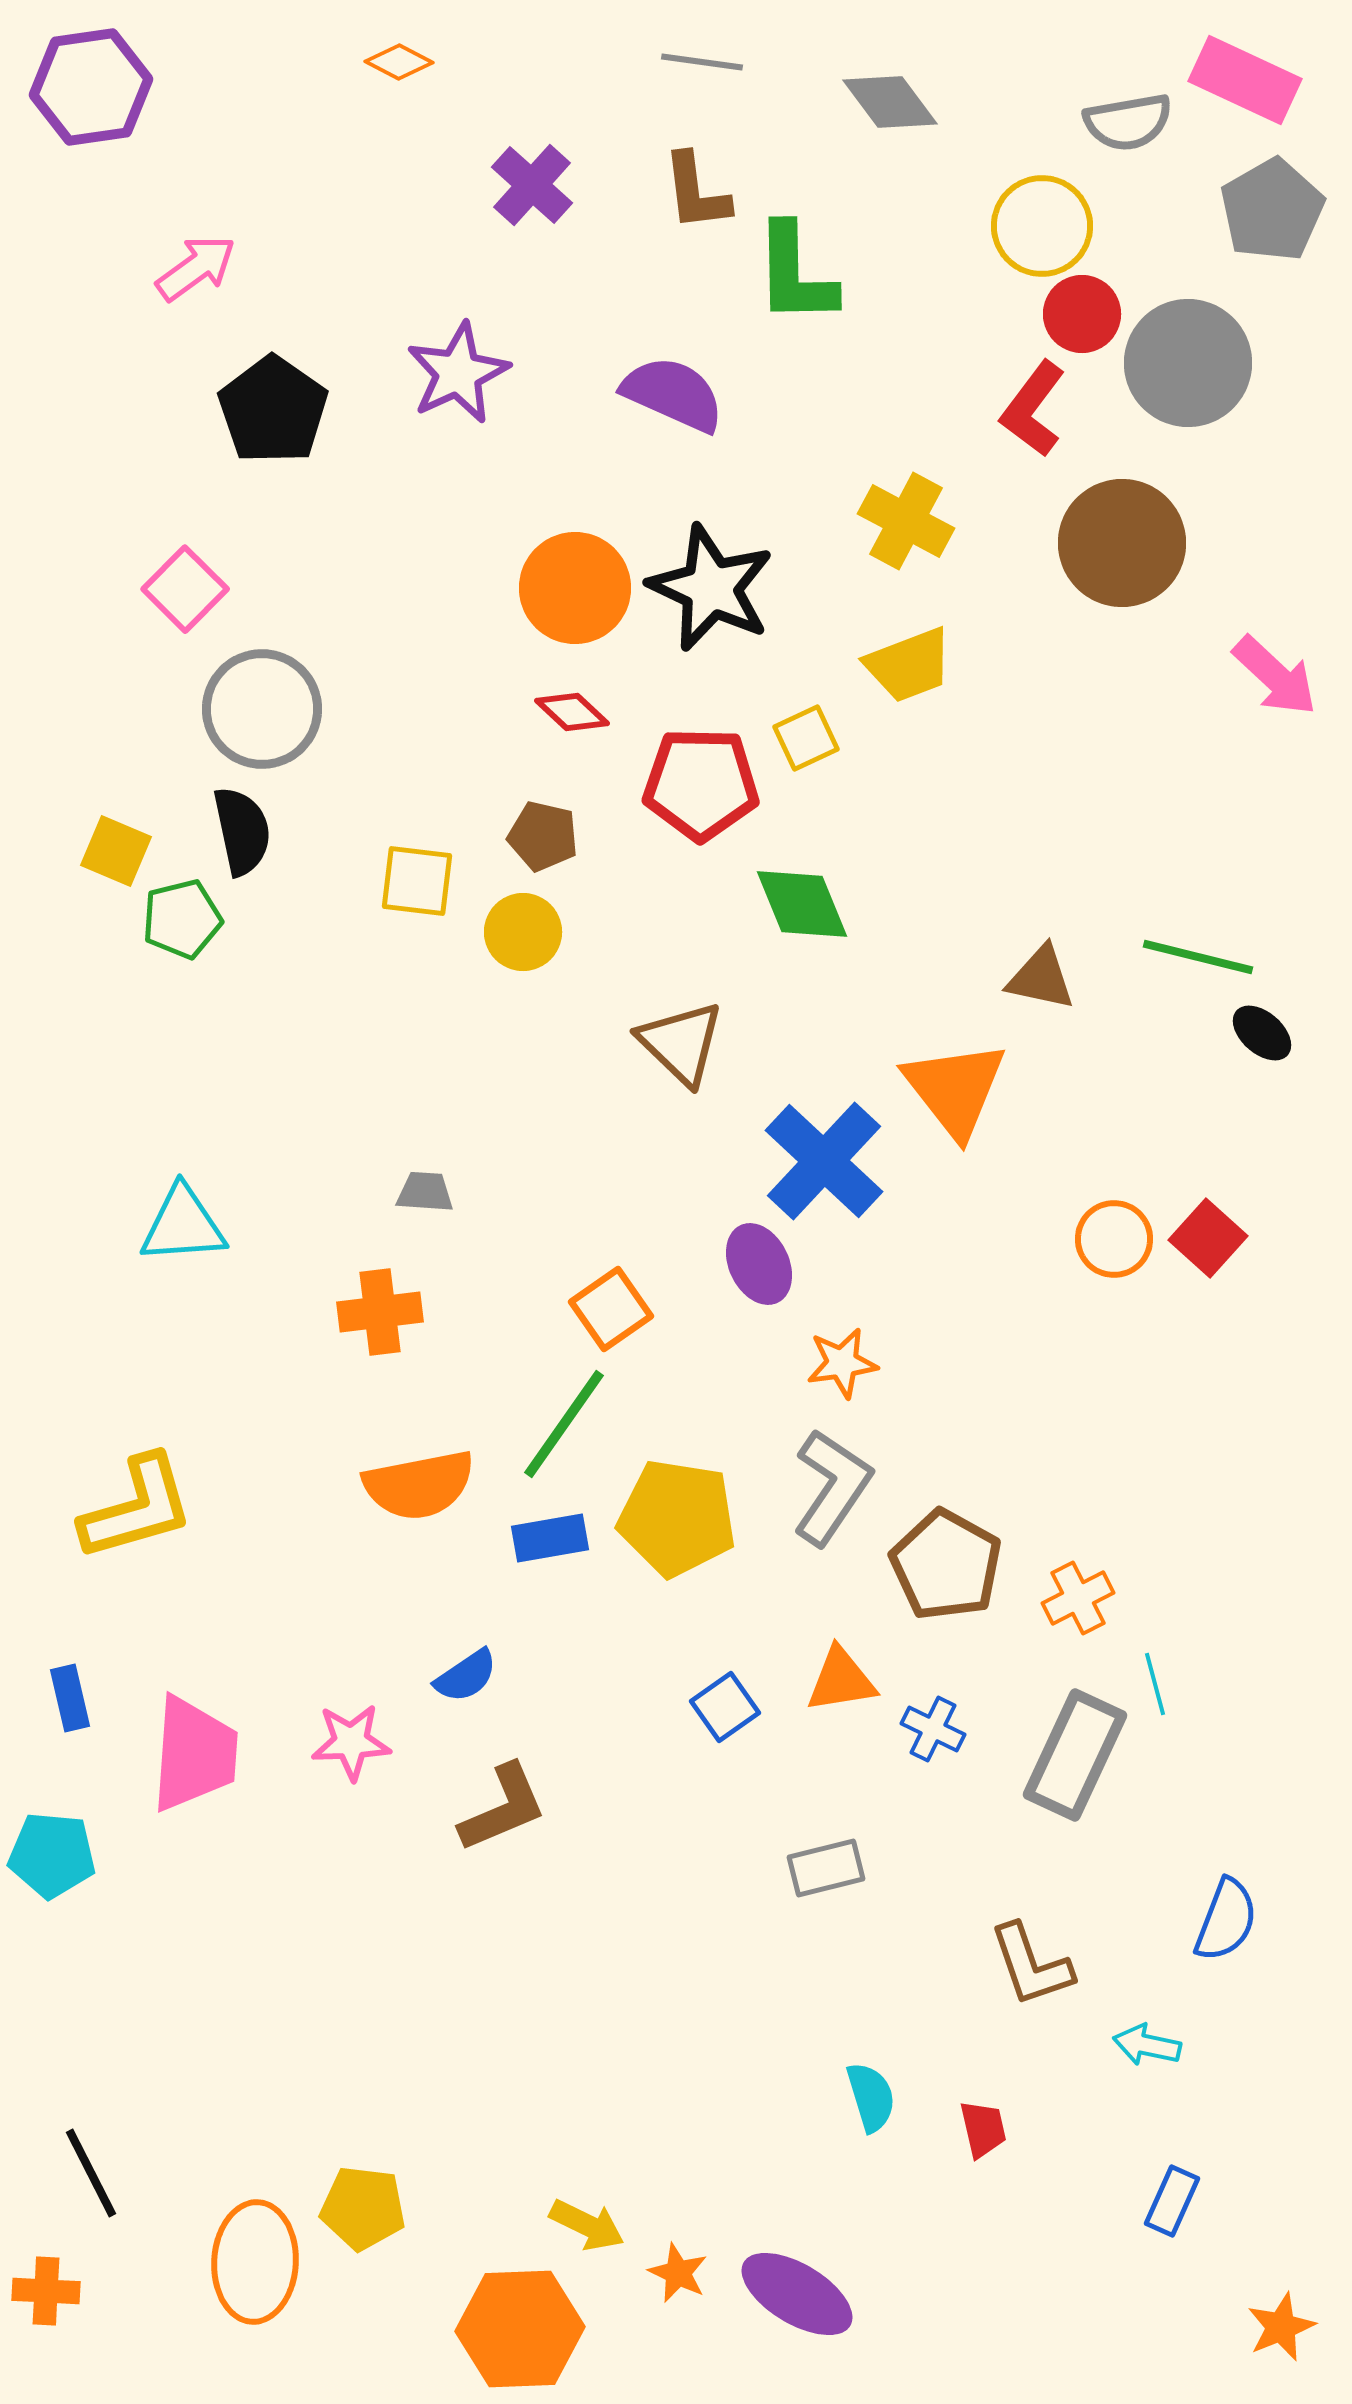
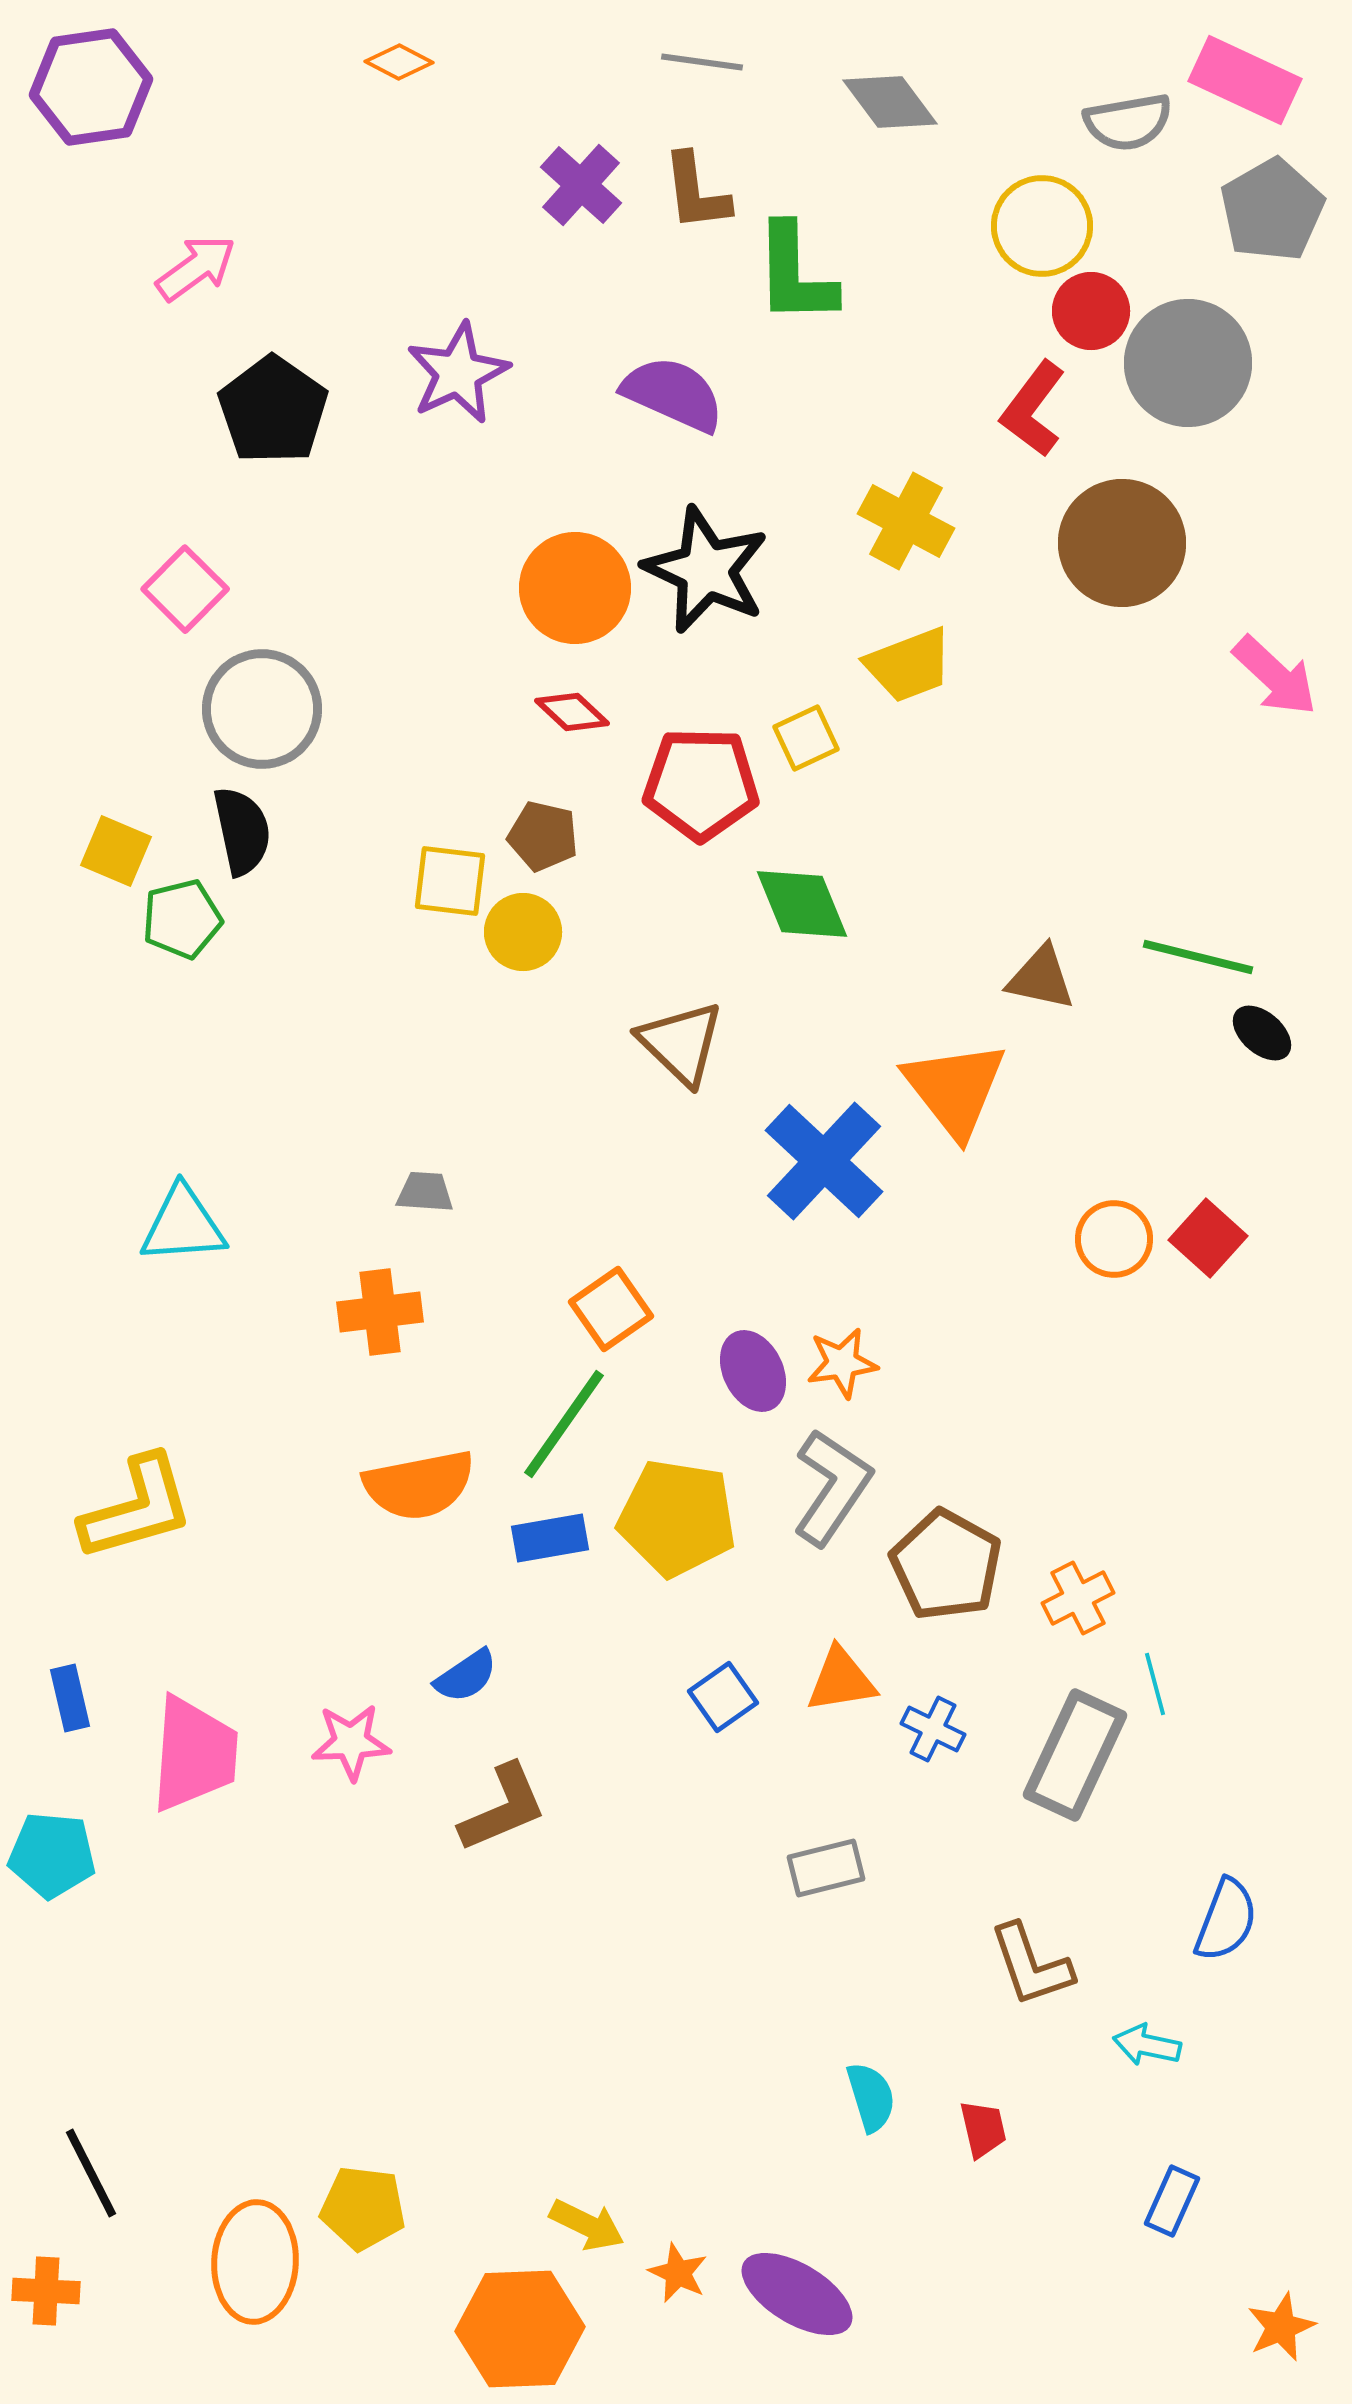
purple cross at (532, 185): moved 49 px right
red circle at (1082, 314): moved 9 px right, 3 px up
black star at (711, 588): moved 5 px left, 18 px up
yellow square at (417, 881): moved 33 px right
purple ellipse at (759, 1264): moved 6 px left, 107 px down
blue square at (725, 1707): moved 2 px left, 10 px up
